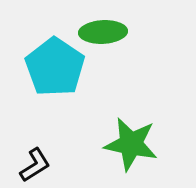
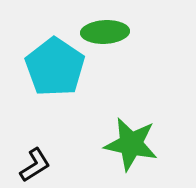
green ellipse: moved 2 px right
